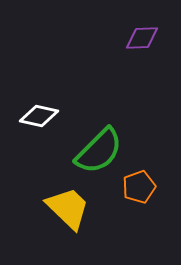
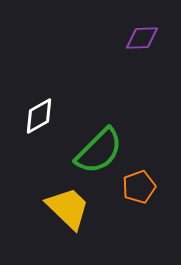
white diamond: rotated 42 degrees counterclockwise
